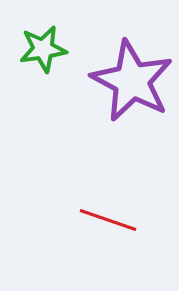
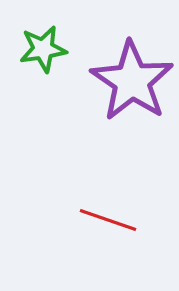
purple star: rotated 6 degrees clockwise
